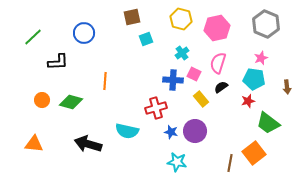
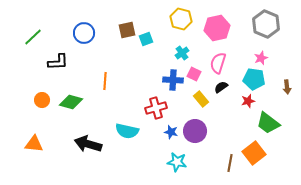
brown square: moved 5 px left, 13 px down
